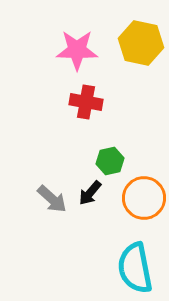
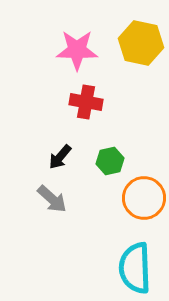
black arrow: moved 30 px left, 36 px up
cyan semicircle: rotated 9 degrees clockwise
